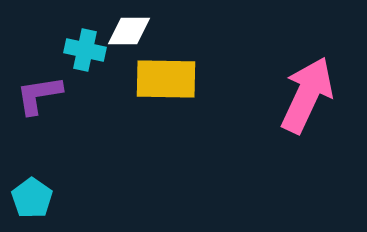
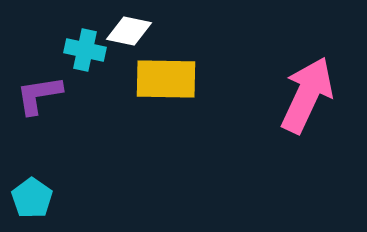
white diamond: rotated 12 degrees clockwise
